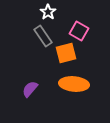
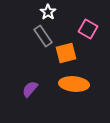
pink square: moved 9 px right, 2 px up
